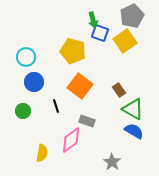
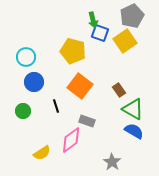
yellow semicircle: rotated 48 degrees clockwise
